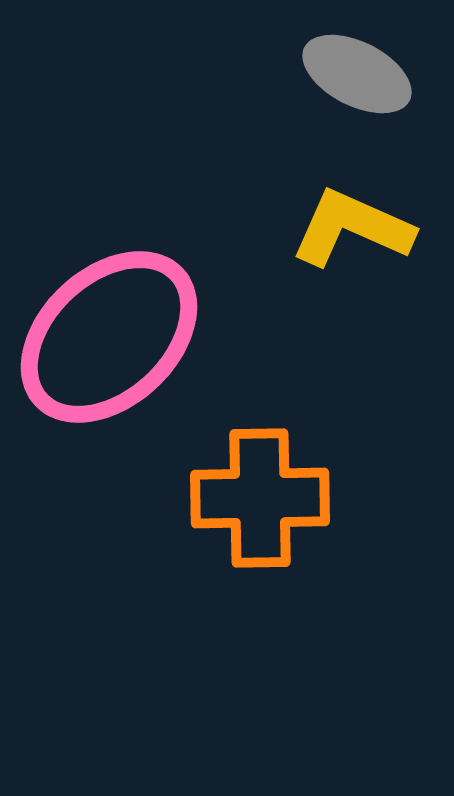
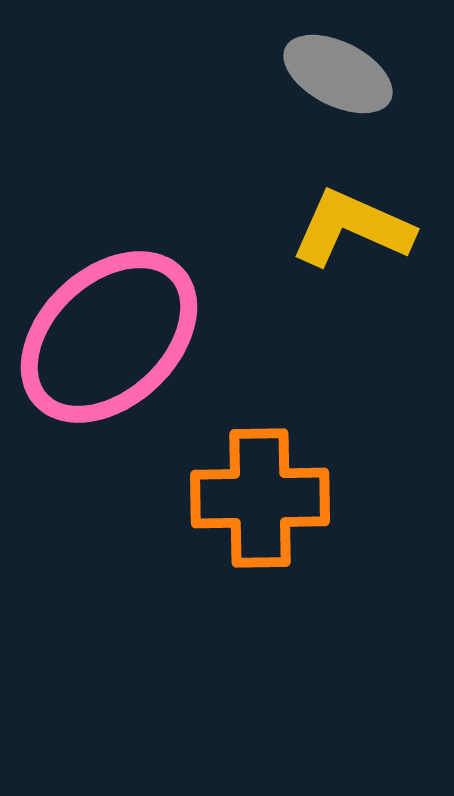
gray ellipse: moved 19 px left
